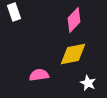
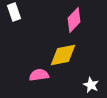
yellow diamond: moved 10 px left, 1 px down
white star: moved 3 px right, 2 px down
